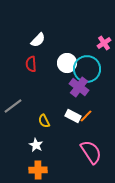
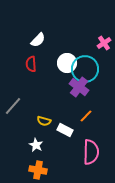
cyan circle: moved 2 px left
gray line: rotated 12 degrees counterclockwise
white rectangle: moved 8 px left, 14 px down
yellow semicircle: rotated 48 degrees counterclockwise
pink semicircle: rotated 35 degrees clockwise
orange cross: rotated 12 degrees clockwise
